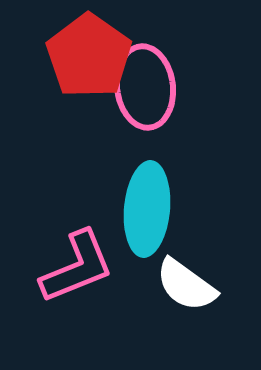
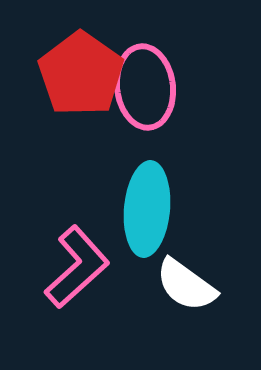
red pentagon: moved 8 px left, 18 px down
pink L-shape: rotated 20 degrees counterclockwise
